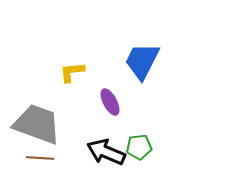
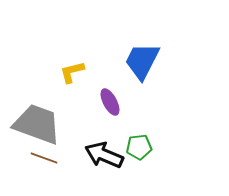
yellow L-shape: rotated 8 degrees counterclockwise
black arrow: moved 2 px left, 3 px down
brown line: moved 4 px right; rotated 16 degrees clockwise
